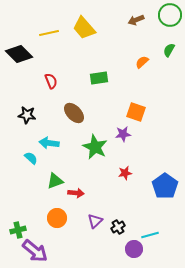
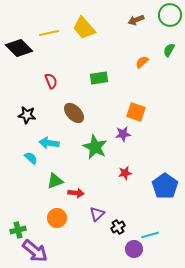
black diamond: moved 6 px up
purple triangle: moved 2 px right, 7 px up
